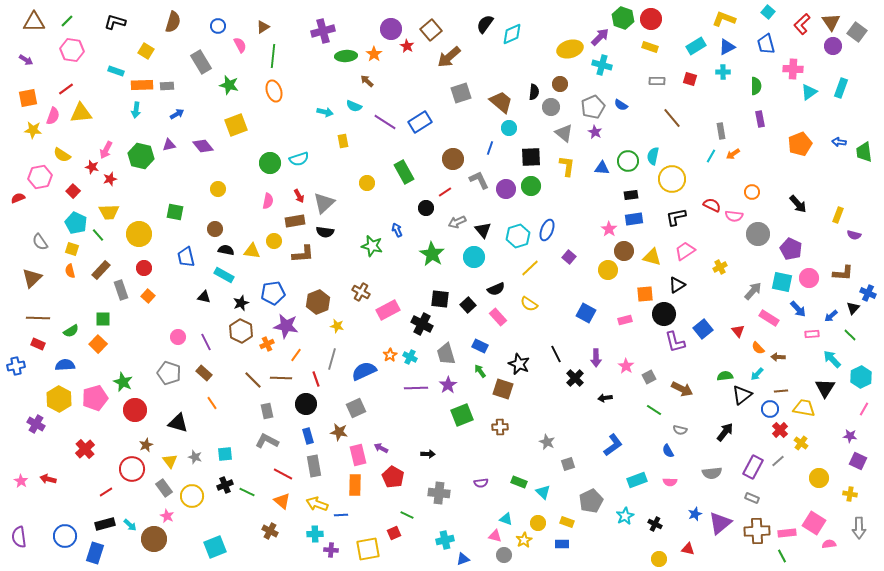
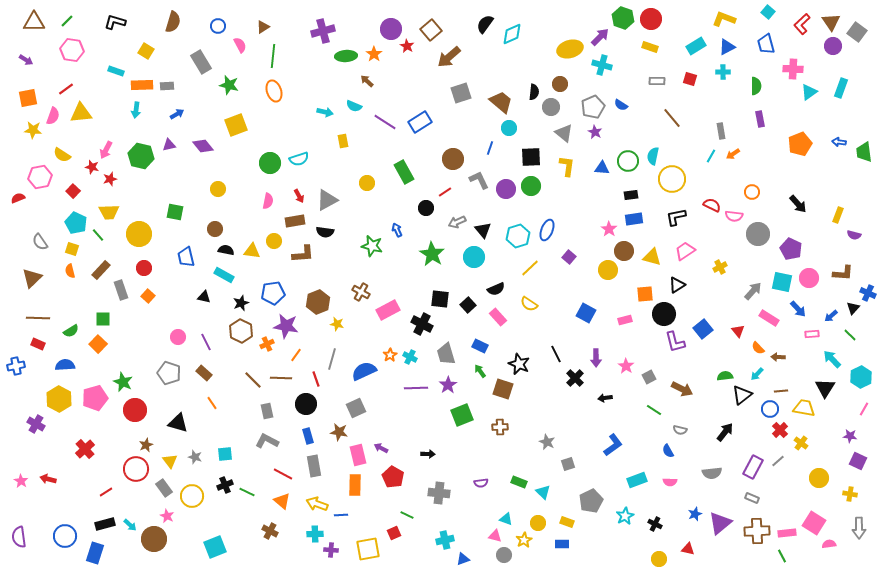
gray triangle at (324, 203): moved 3 px right, 3 px up; rotated 15 degrees clockwise
yellow star at (337, 326): moved 2 px up
red circle at (132, 469): moved 4 px right
